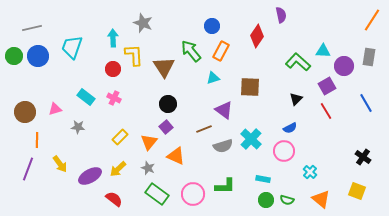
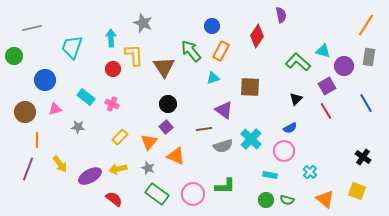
orange line at (372, 20): moved 6 px left, 5 px down
cyan arrow at (113, 38): moved 2 px left
cyan triangle at (323, 51): rotated 14 degrees clockwise
blue circle at (38, 56): moved 7 px right, 24 px down
pink cross at (114, 98): moved 2 px left, 6 px down
brown line at (204, 129): rotated 14 degrees clockwise
yellow arrow at (118, 169): rotated 30 degrees clockwise
cyan rectangle at (263, 179): moved 7 px right, 4 px up
orange triangle at (321, 199): moved 4 px right
